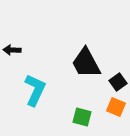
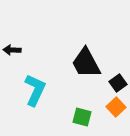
black square: moved 1 px down
orange square: rotated 24 degrees clockwise
